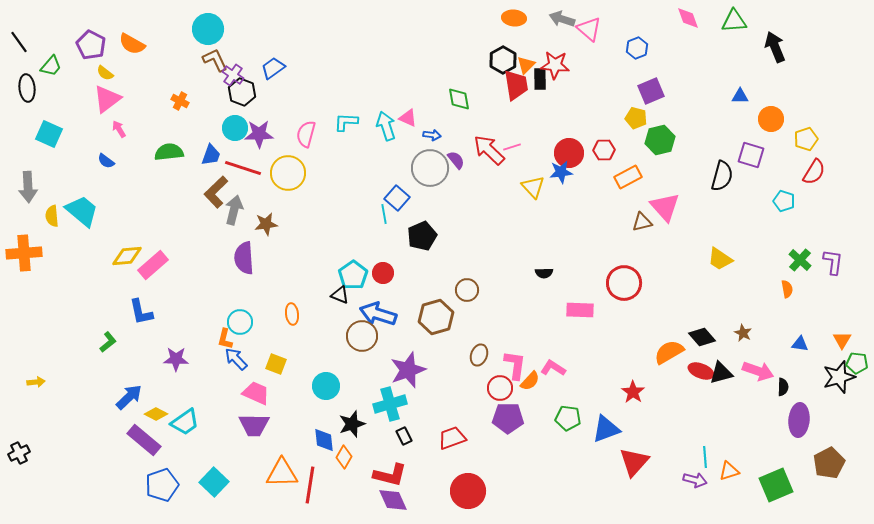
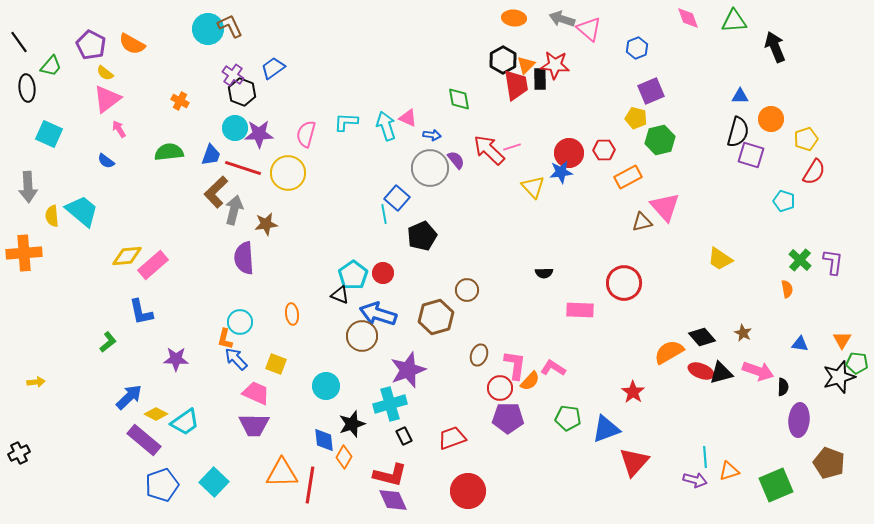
brown L-shape at (215, 60): moved 15 px right, 34 px up
black semicircle at (722, 176): moved 16 px right, 44 px up
brown pentagon at (829, 463): rotated 24 degrees counterclockwise
